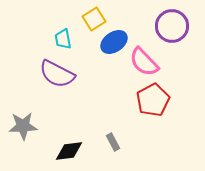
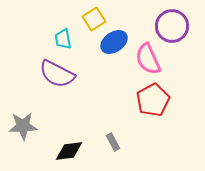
pink semicircle: moved 4 px right, 3 px up; rotated 20 degrees clockwise
